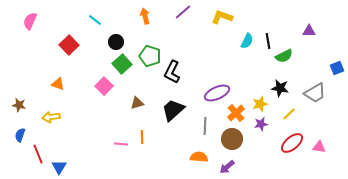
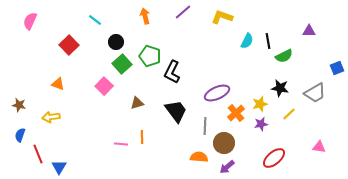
black trapezoid: moved 3 px right, 1 px down; rotated 95 degrees clockwise
brown circle: moved 8 px left, 4 px down
red ellipse: moved 18 px left, 15 px down
